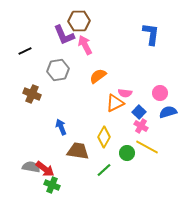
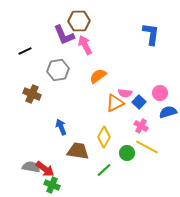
blue square: moved 10 px up
